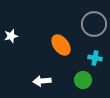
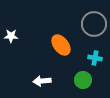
white star: rotated 16 degrees clockwise
